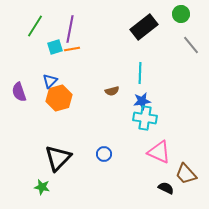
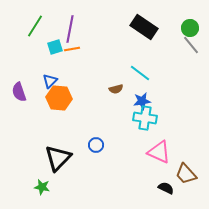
green circle: moved 9 px right, 14 px down
black rectangle: rotated 72 degrees clockwise
cyan line: rotated 55 degrees counterclockwise
brown semicircle: moved 4 px right, 2 px up
orange hexagon: rotated 20 degrees clockwise
blue circle: moved 8 px left, 9 px up
